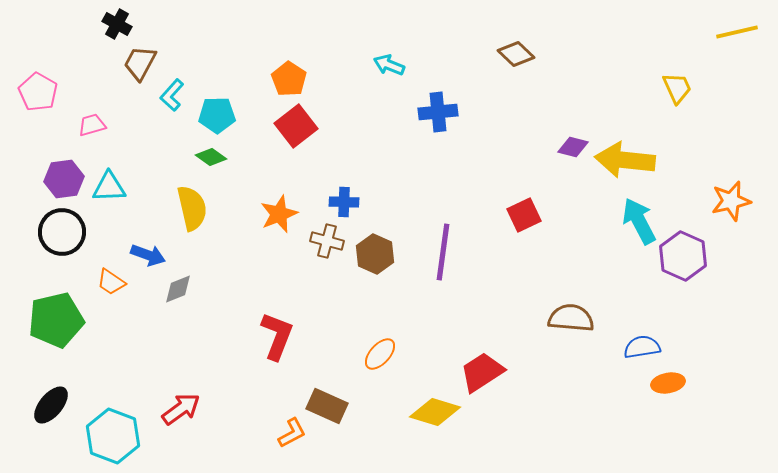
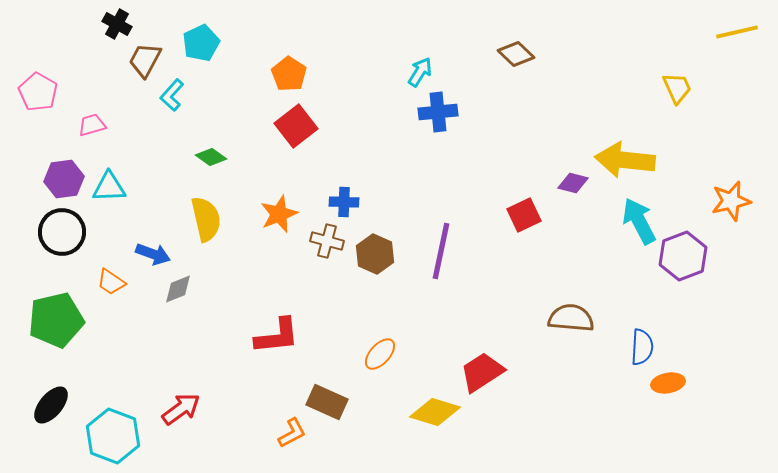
brown trapezoid at (140, 63): moved 5 px right, 3 px up
cyan arrow at (389, 65): moved 31 px right, 7 px down; rotated 100 degrees clockwise
orange pentagon at (289, 79): moved 5 px up
cyan pentagon at (217, 115): moved 16 px left, 72 px up; rotated 24 degrees counterclockwise
purple diamond at (573, 147): moved 36 px down
yellow semicircle at (192, 208): moved 14 px right, 11 px down
purple line at (443, 252): moved 2 px left, 1 px up; rotated 4 degrees clockwise
blue arrow at (148, 255): moved 5 px right, 1 px up
purple hexagon at (683, 256): rotated 15 degrees clockwise
red L-shape at (277, 336): rotated 63 degrees clockwise
blue semicircle at (642, 347): rotated 102 degrees clockwise
brown rectangle at (327, 406): moved 4 px up
